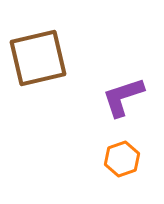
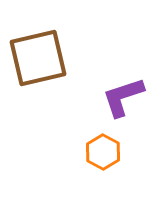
orange hexagon: moved 19 px left, 7 px up; rotated 12 degrees counterclockwise
